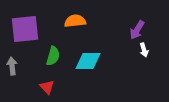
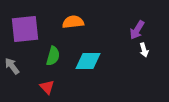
orange semicircle: moved 2 px left, 1 px down
gray arrow: rotated 30 degrees counterclockwise
